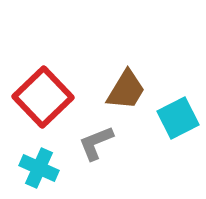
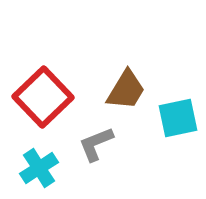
cyan square: rotated 15 degrees clockwise
gray L-shape: moved 1 px down
cyan cross: rotated 33 degrees clockwise
